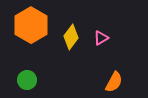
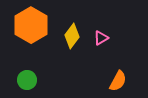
yellow diamond: moved 1 px right, 1 px up
orange semicircle: moved 4 px right, 1 px up
